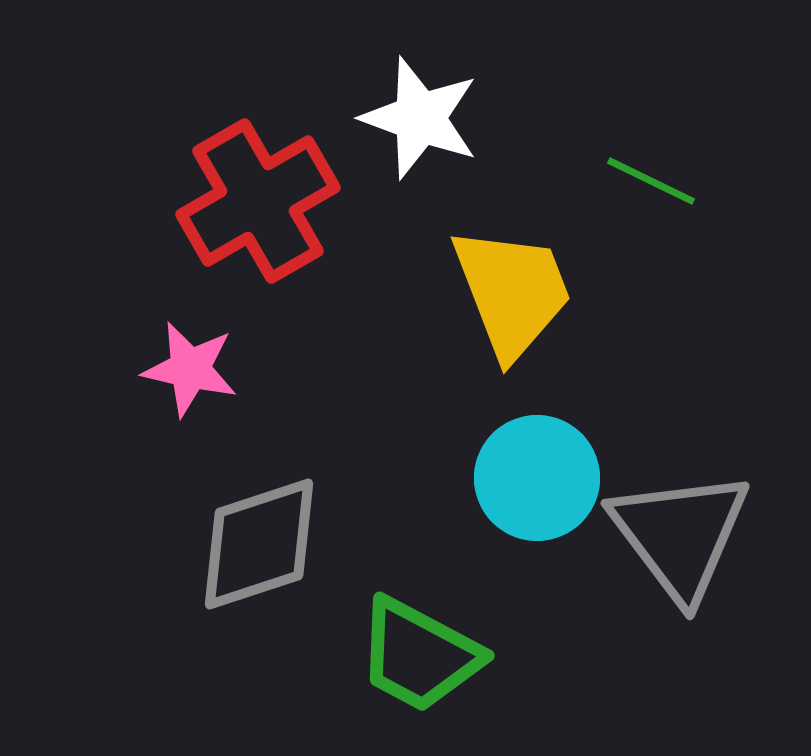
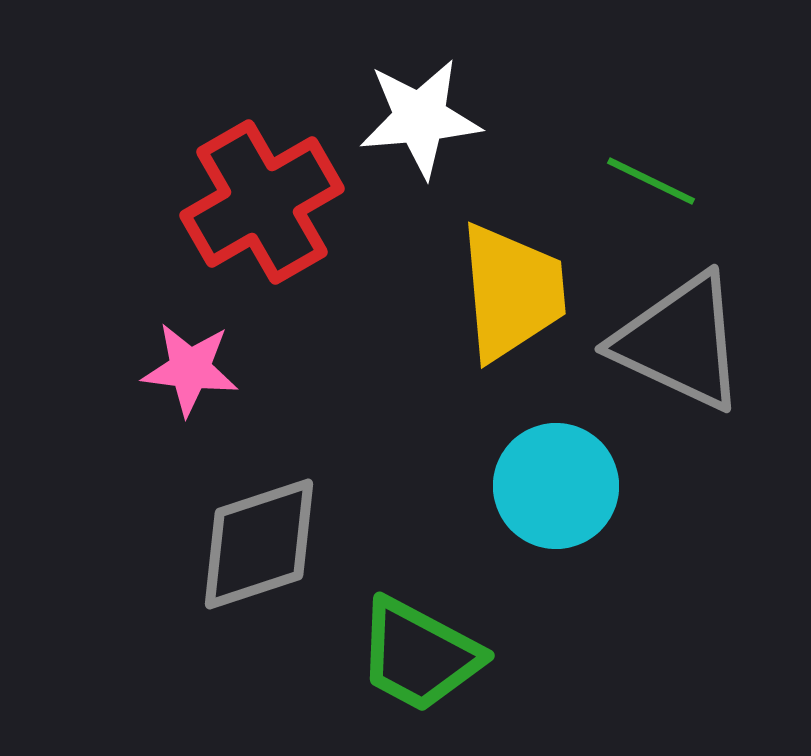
white star: rotated 25 degrees counterclockwise
red cross: moved 4 px right, 1 px down
yellow trapezoid: rotated 16 degrees clockwise
pink star: rotated 6 degrees counterclockwise
cyan circle: moved 19 px right, 8 px down
gray triangle: moved 193 px up; rotated 28 degrees counterclockwise
